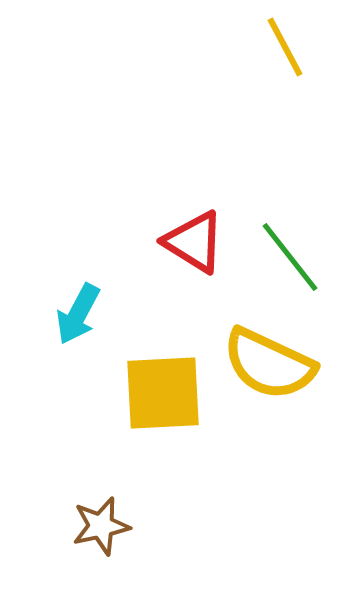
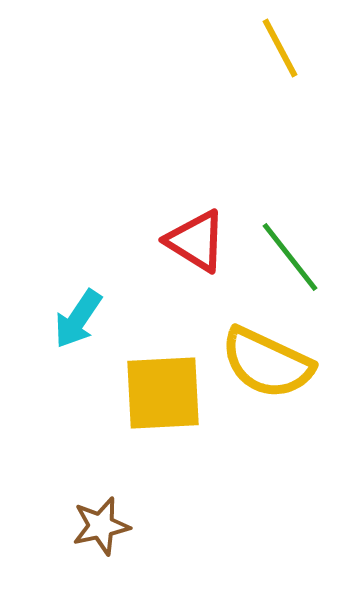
yellow line: moved 5 px left, 1 px down
red triangle: moved 2 px right, 1 px up
cyan arrow: moved 5 px down; rotated 6 degrees clockwise
yellow semicircle: moved 2 px left, 1 px up
